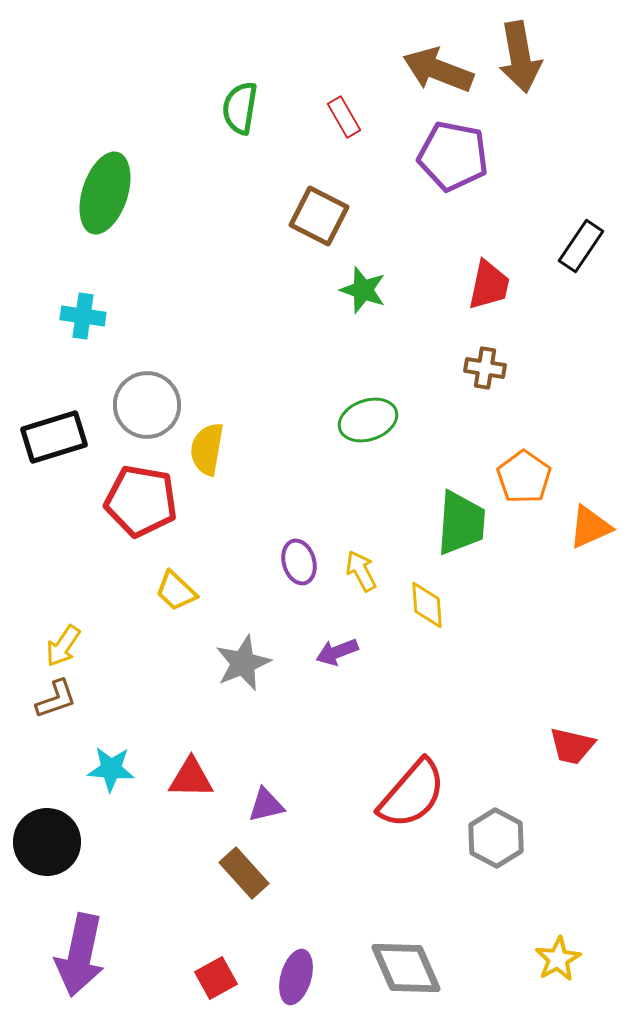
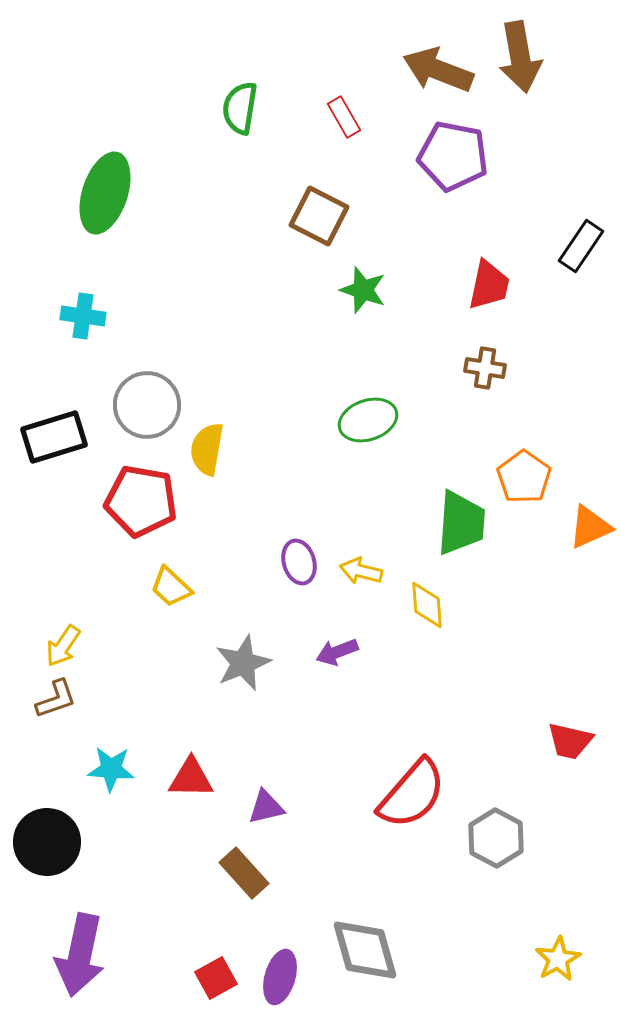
yellow arrow at (361, 571): rotated 48 degrees counterclockwise
yellow trapezoid at (176, 591): moved 5 px left, 4 px up
red trapezoid at (572, 746): moved 2 px left, 5 px up
purple triangle at (266, 805): moved 2 px down
gray diamond at (406, 968): moved 41 px left, 18 px up; rotated 8 degrees clockwise
purple ellipse at (296, 977): moved 16 px left
